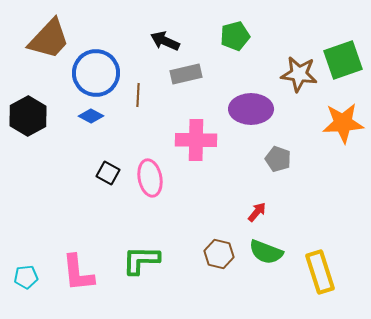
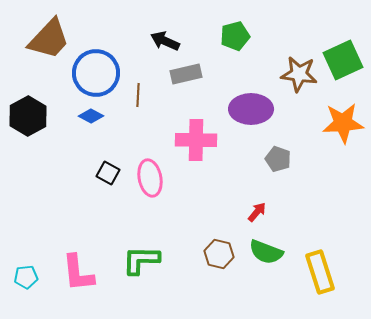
green square: rotated 6 degrees counterclockwise
